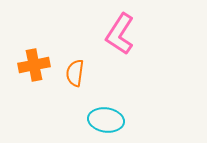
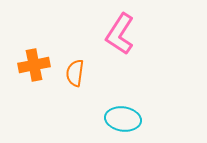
cyan ellipse: moved 17 px right, 1 px up
